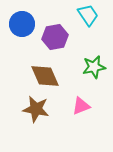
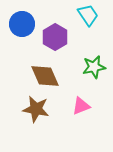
purple hexagon: rotated 20 degrees counterclockwise
